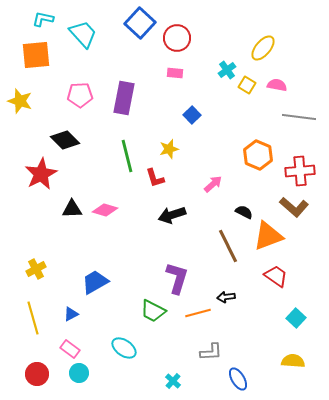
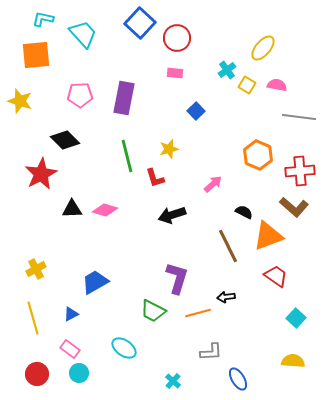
blue square at (192, 115): moved 4 px right, 4 px up
